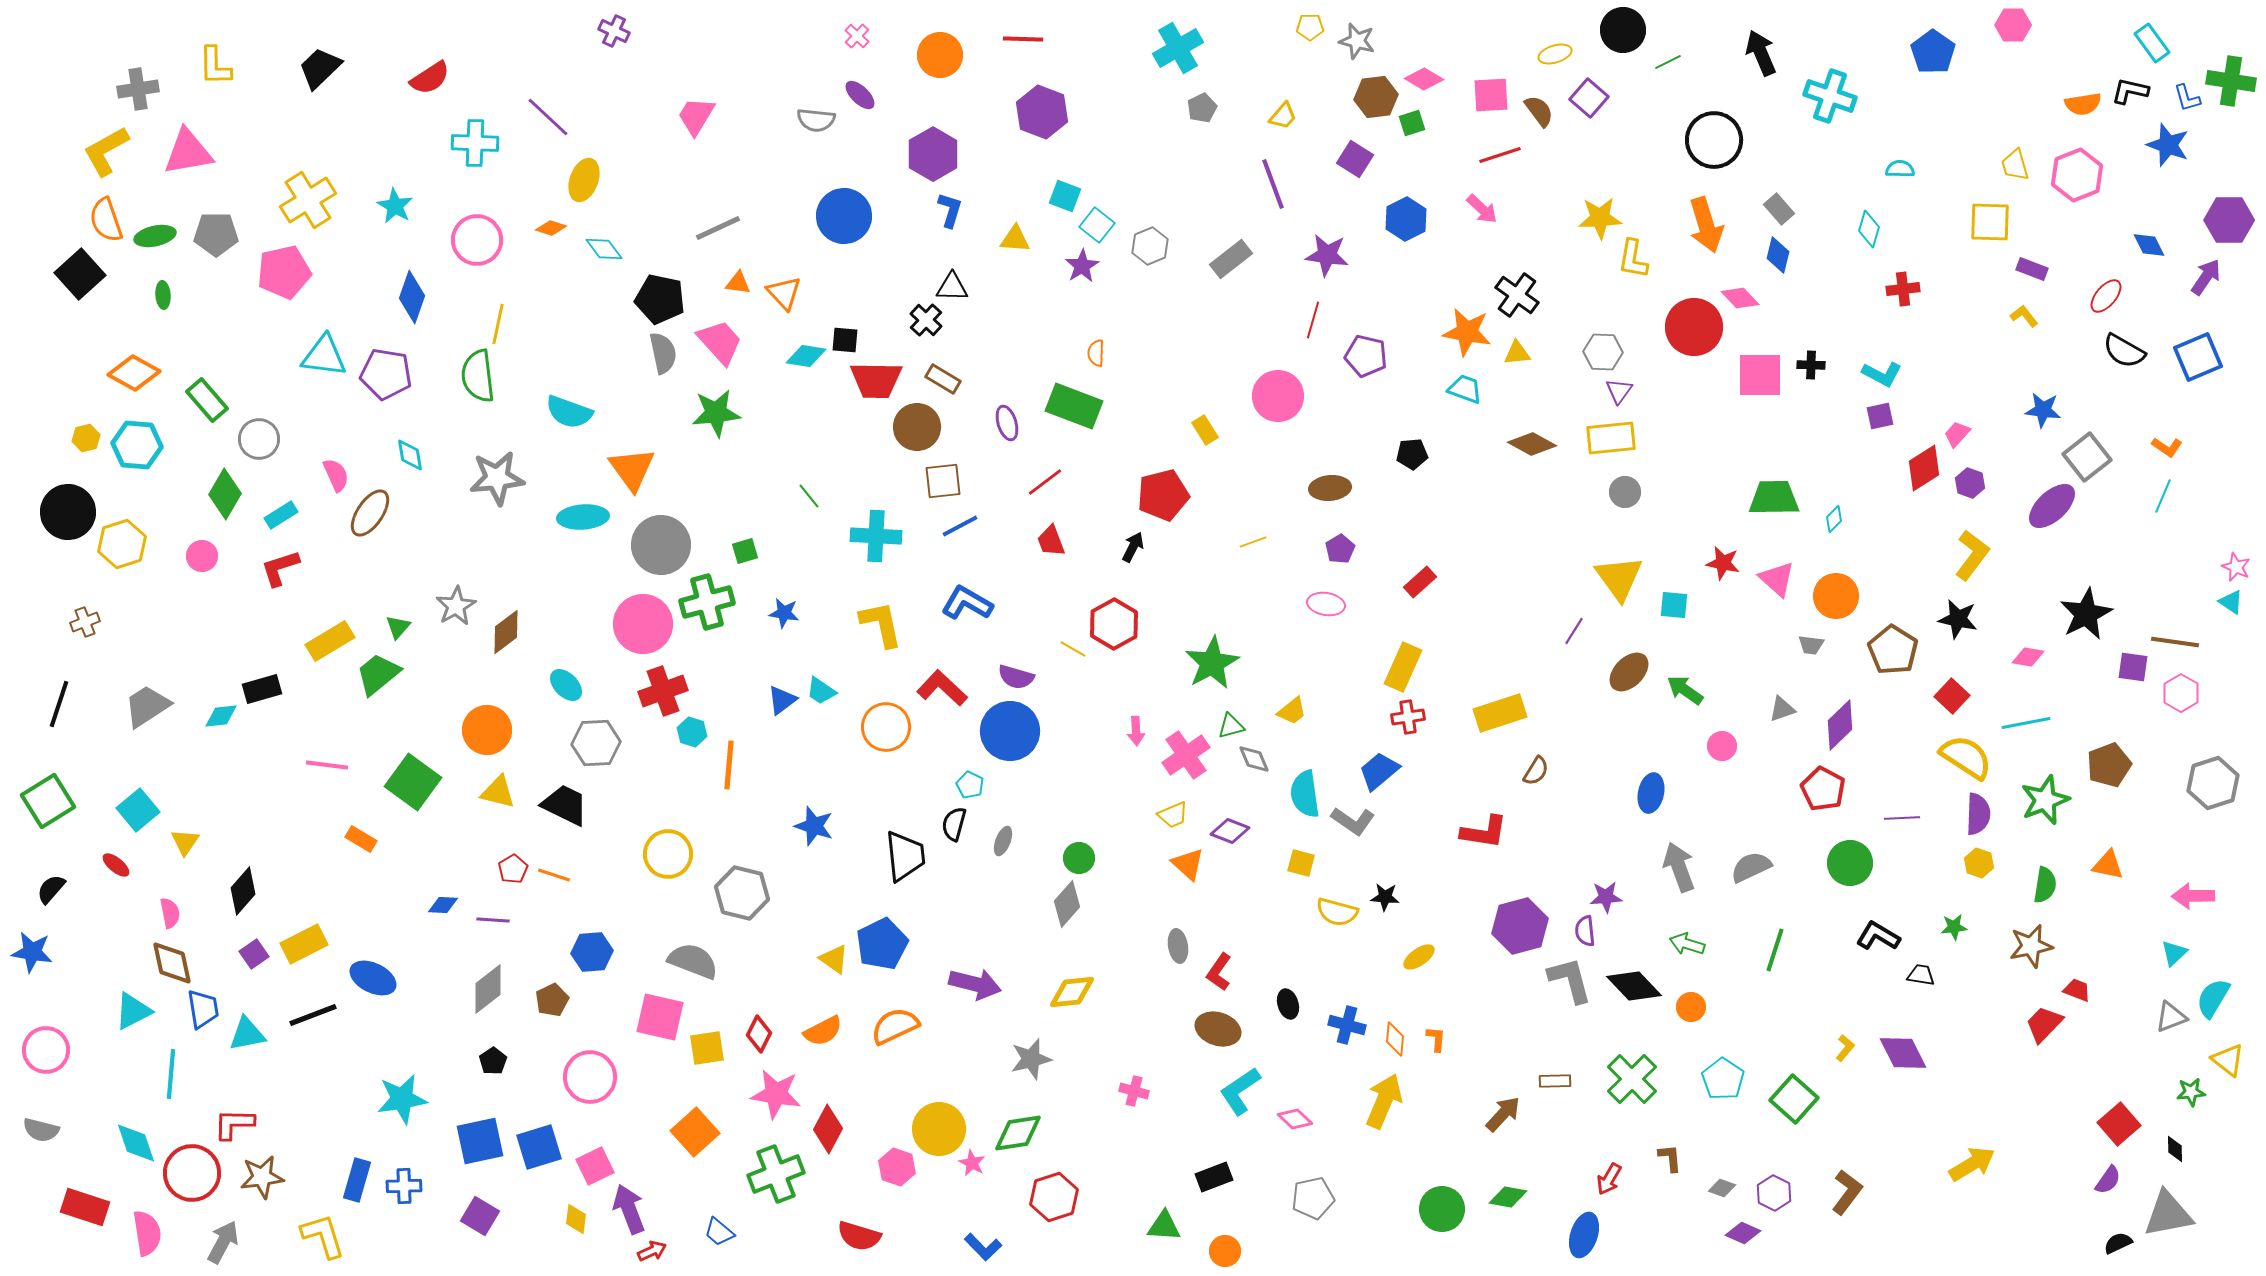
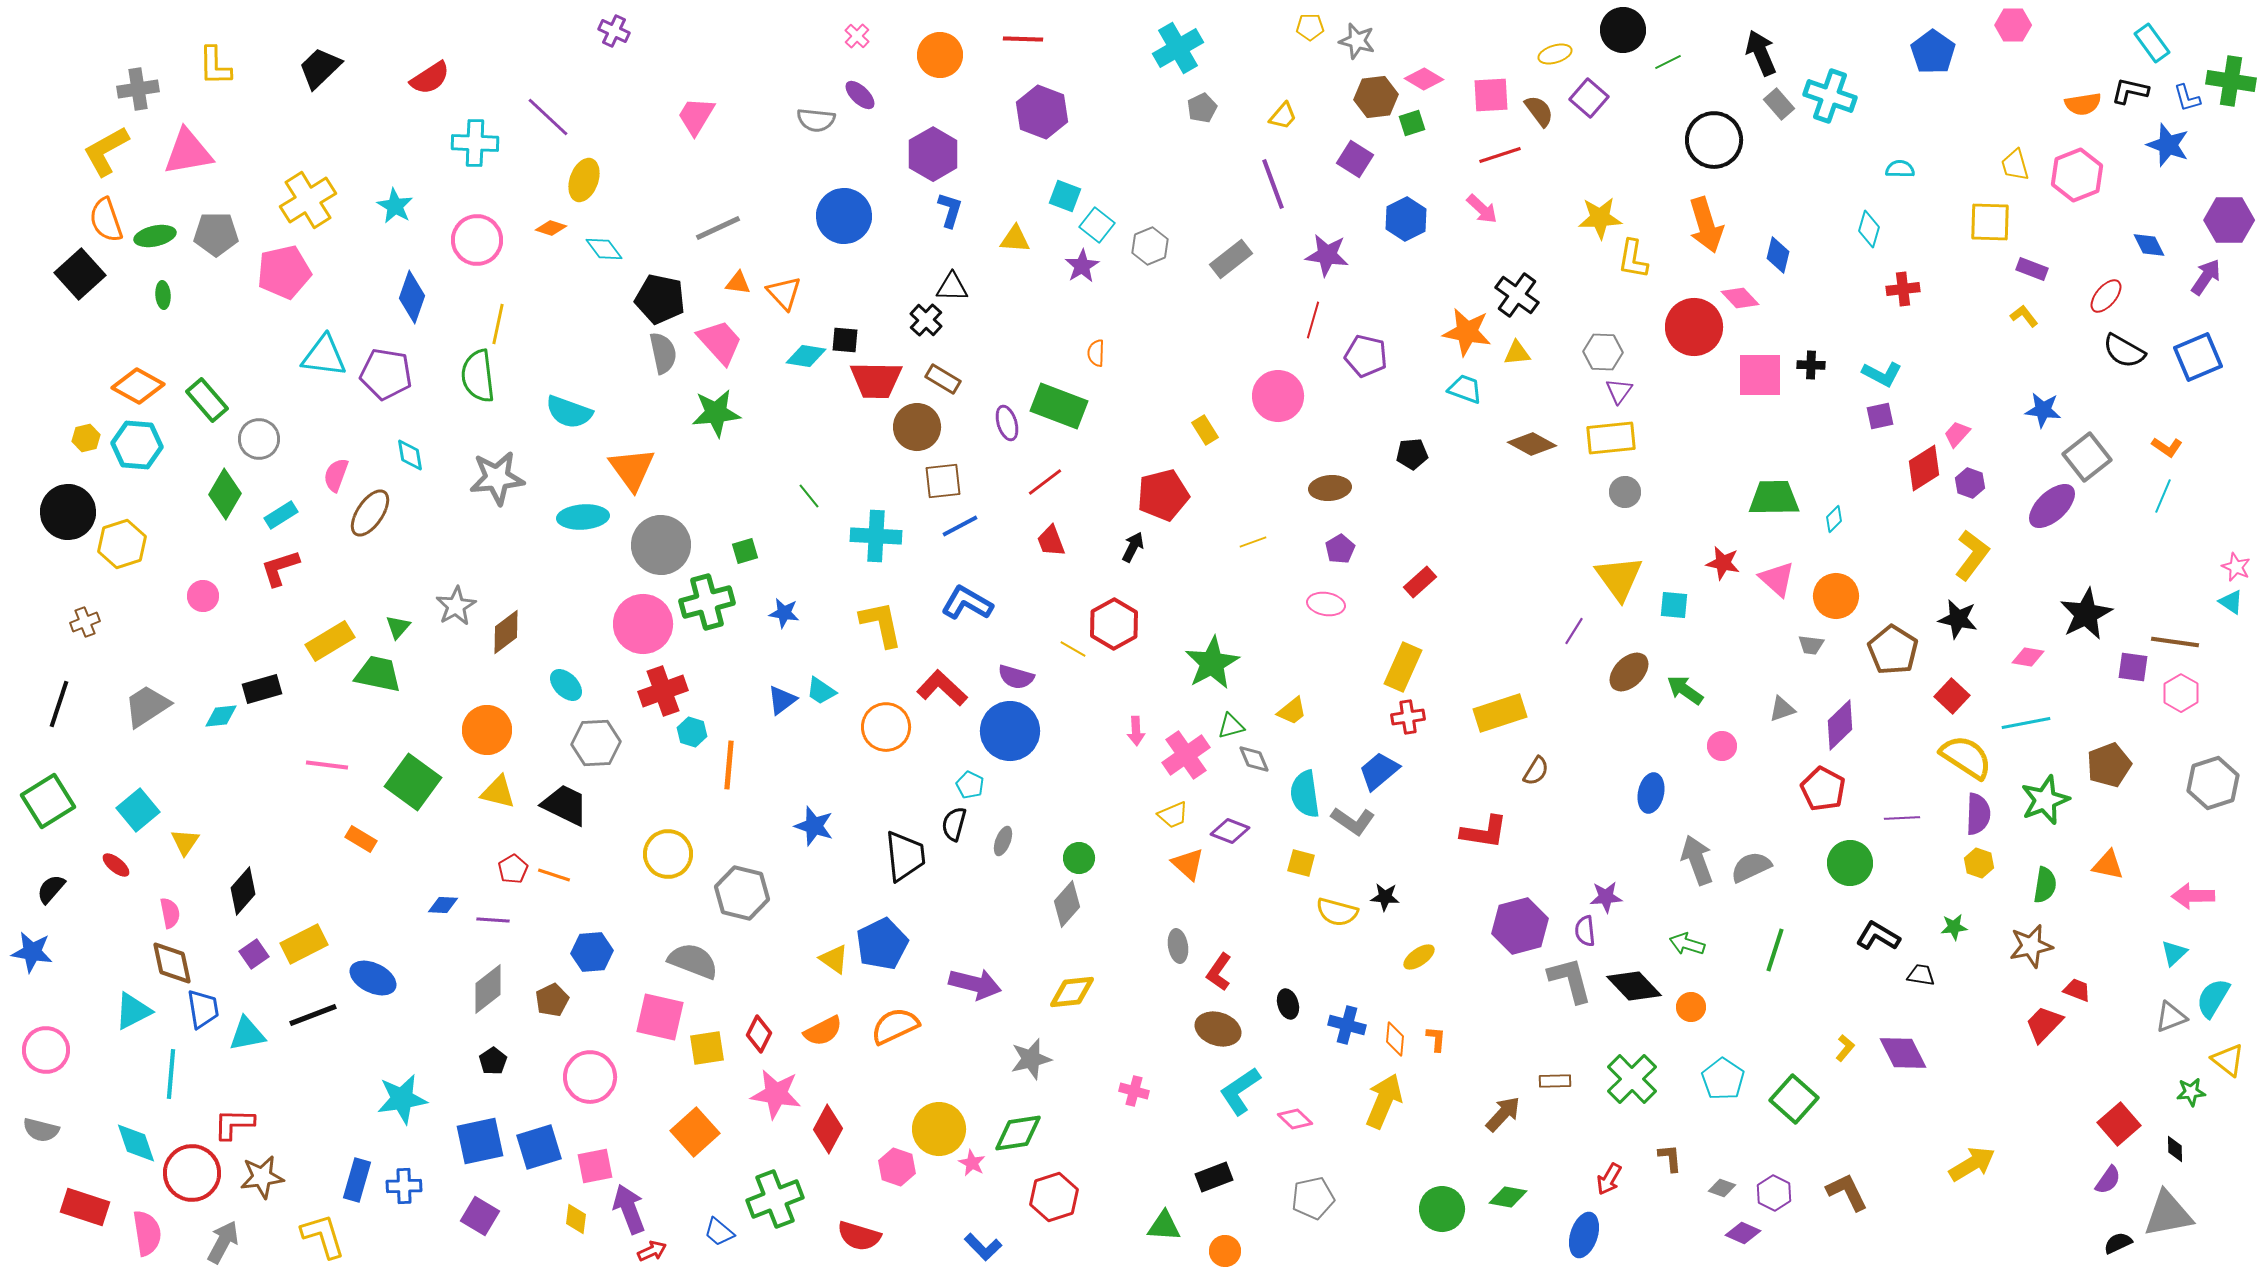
gray rectangle at (1779, 209): moved 105 px up
orange diamond at (134, 373): moved 4 px right, 13 px down
green rectangle at (1074, 406): moved 15 px left
pink semicircle at (336, 475): rotated 136 degrees counterclockwise
pink circle at (202, 556): moved 1 px right, 40 px down
green trapezoid at (378, 674): rotated 51 degrees clockwise
gray arrow at (1679, 867): moved 18 px right, 7 px up
pink square at (595, 1166): rotated 15 degrees clockwise
green cross at (776, 1174): moved 1 px left, 25 px down
brown L-shape at (1847, 1192): rotated 63 degrees counterclockwise
